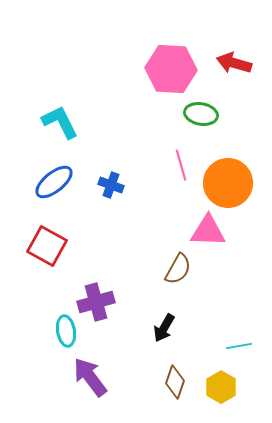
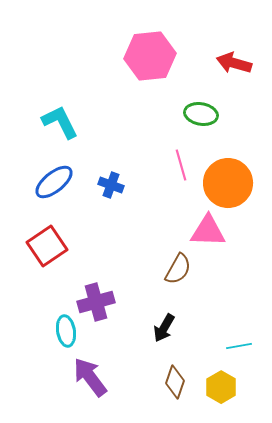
pink hexagon: moved 21 px left, 13 px up; rotated 9 degrees counterclockwise
red square: rotated 27 degrees clockwise
